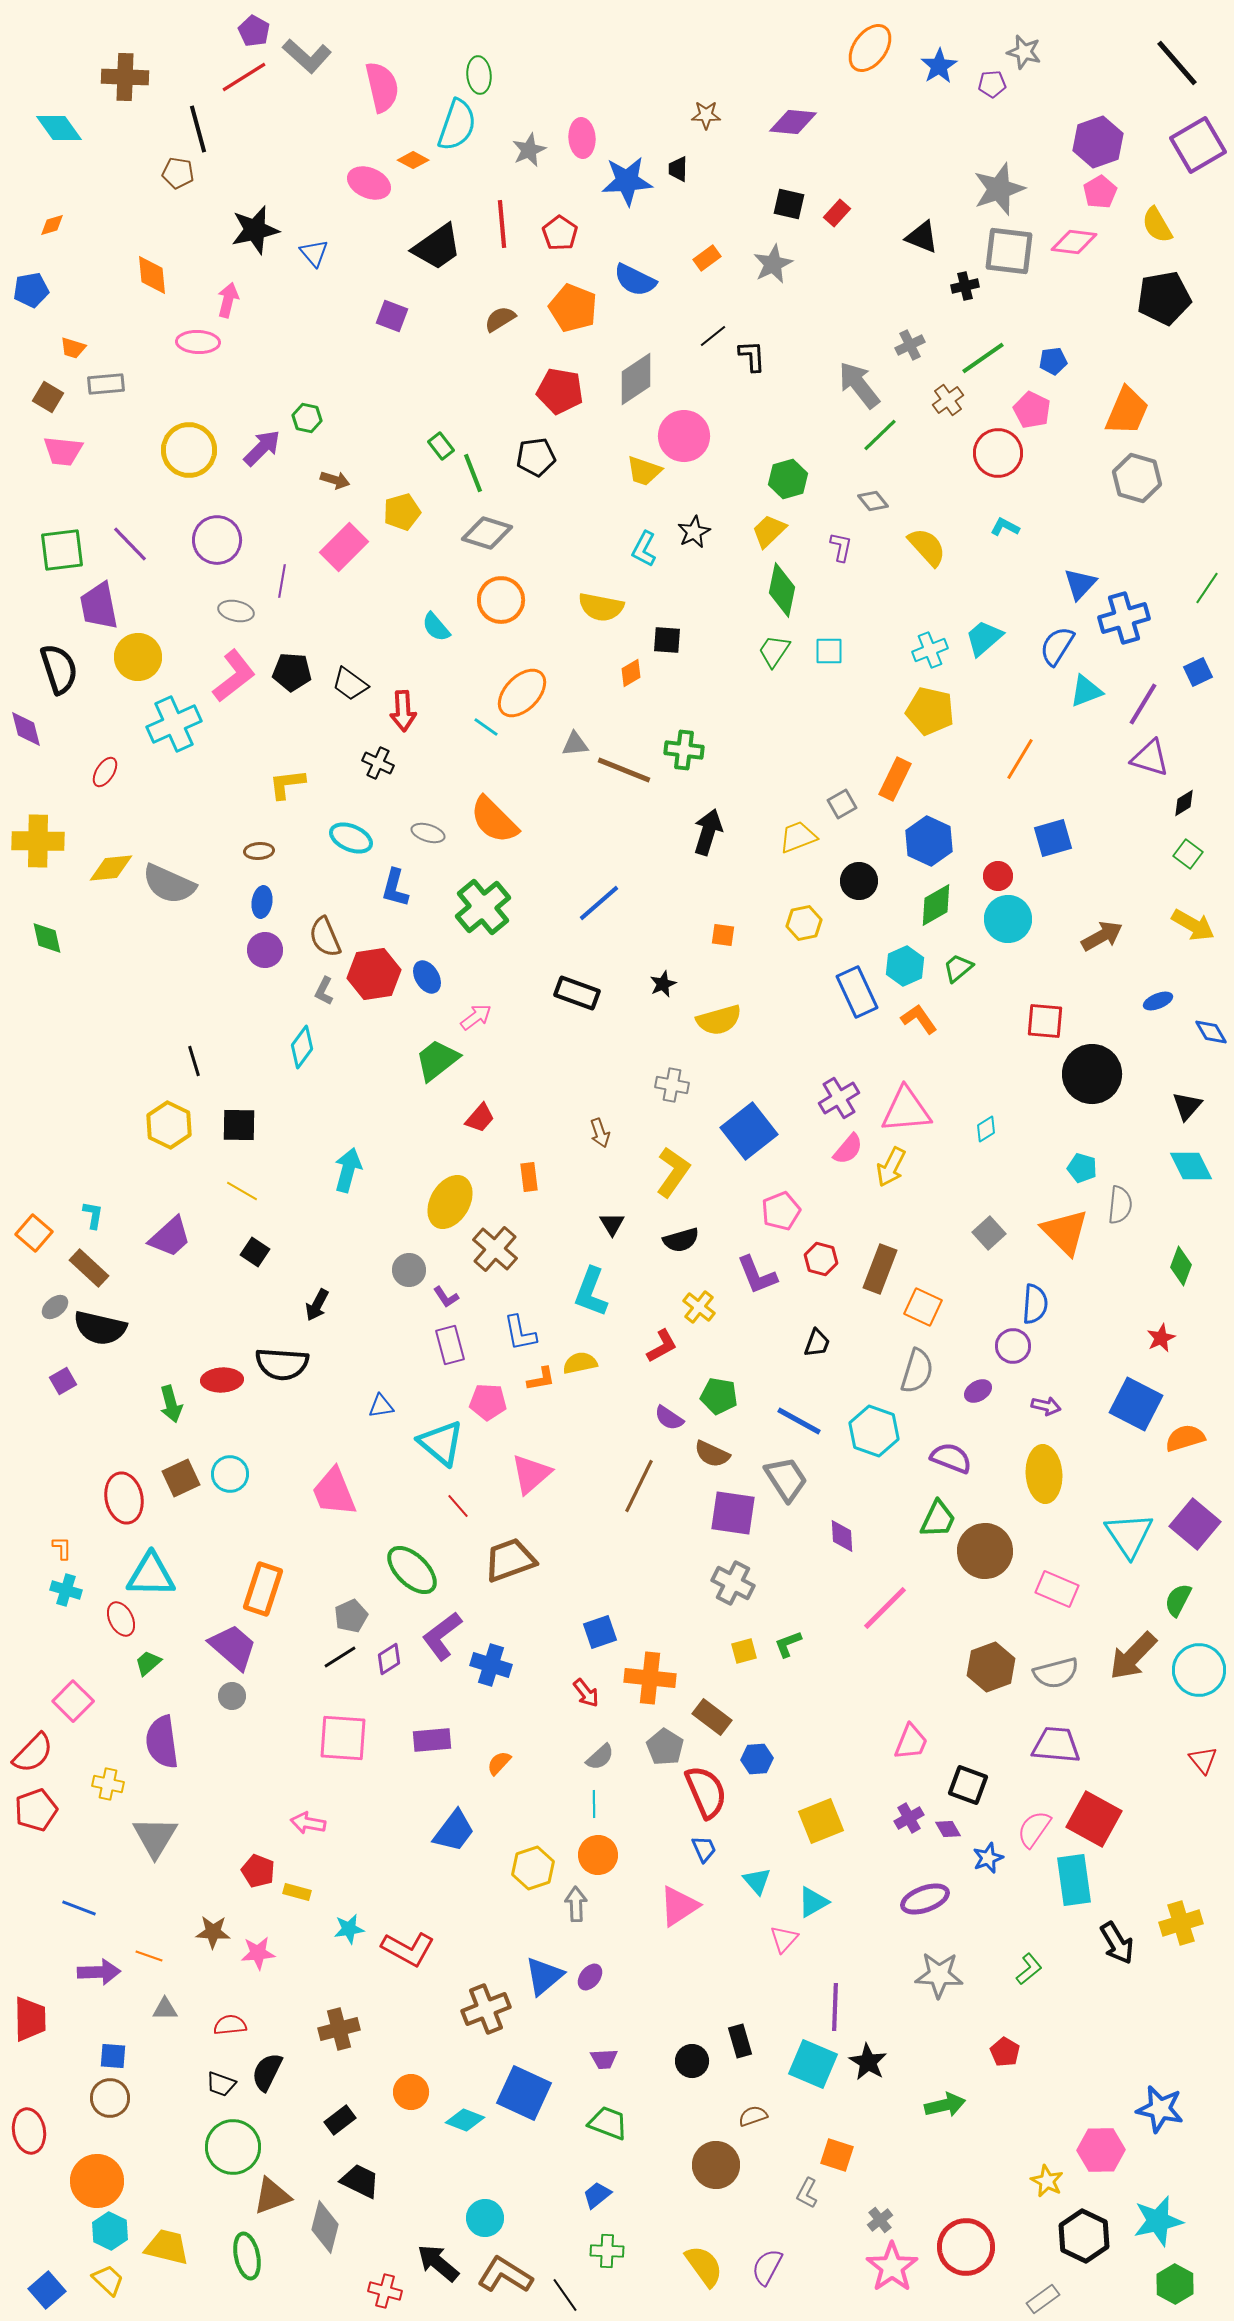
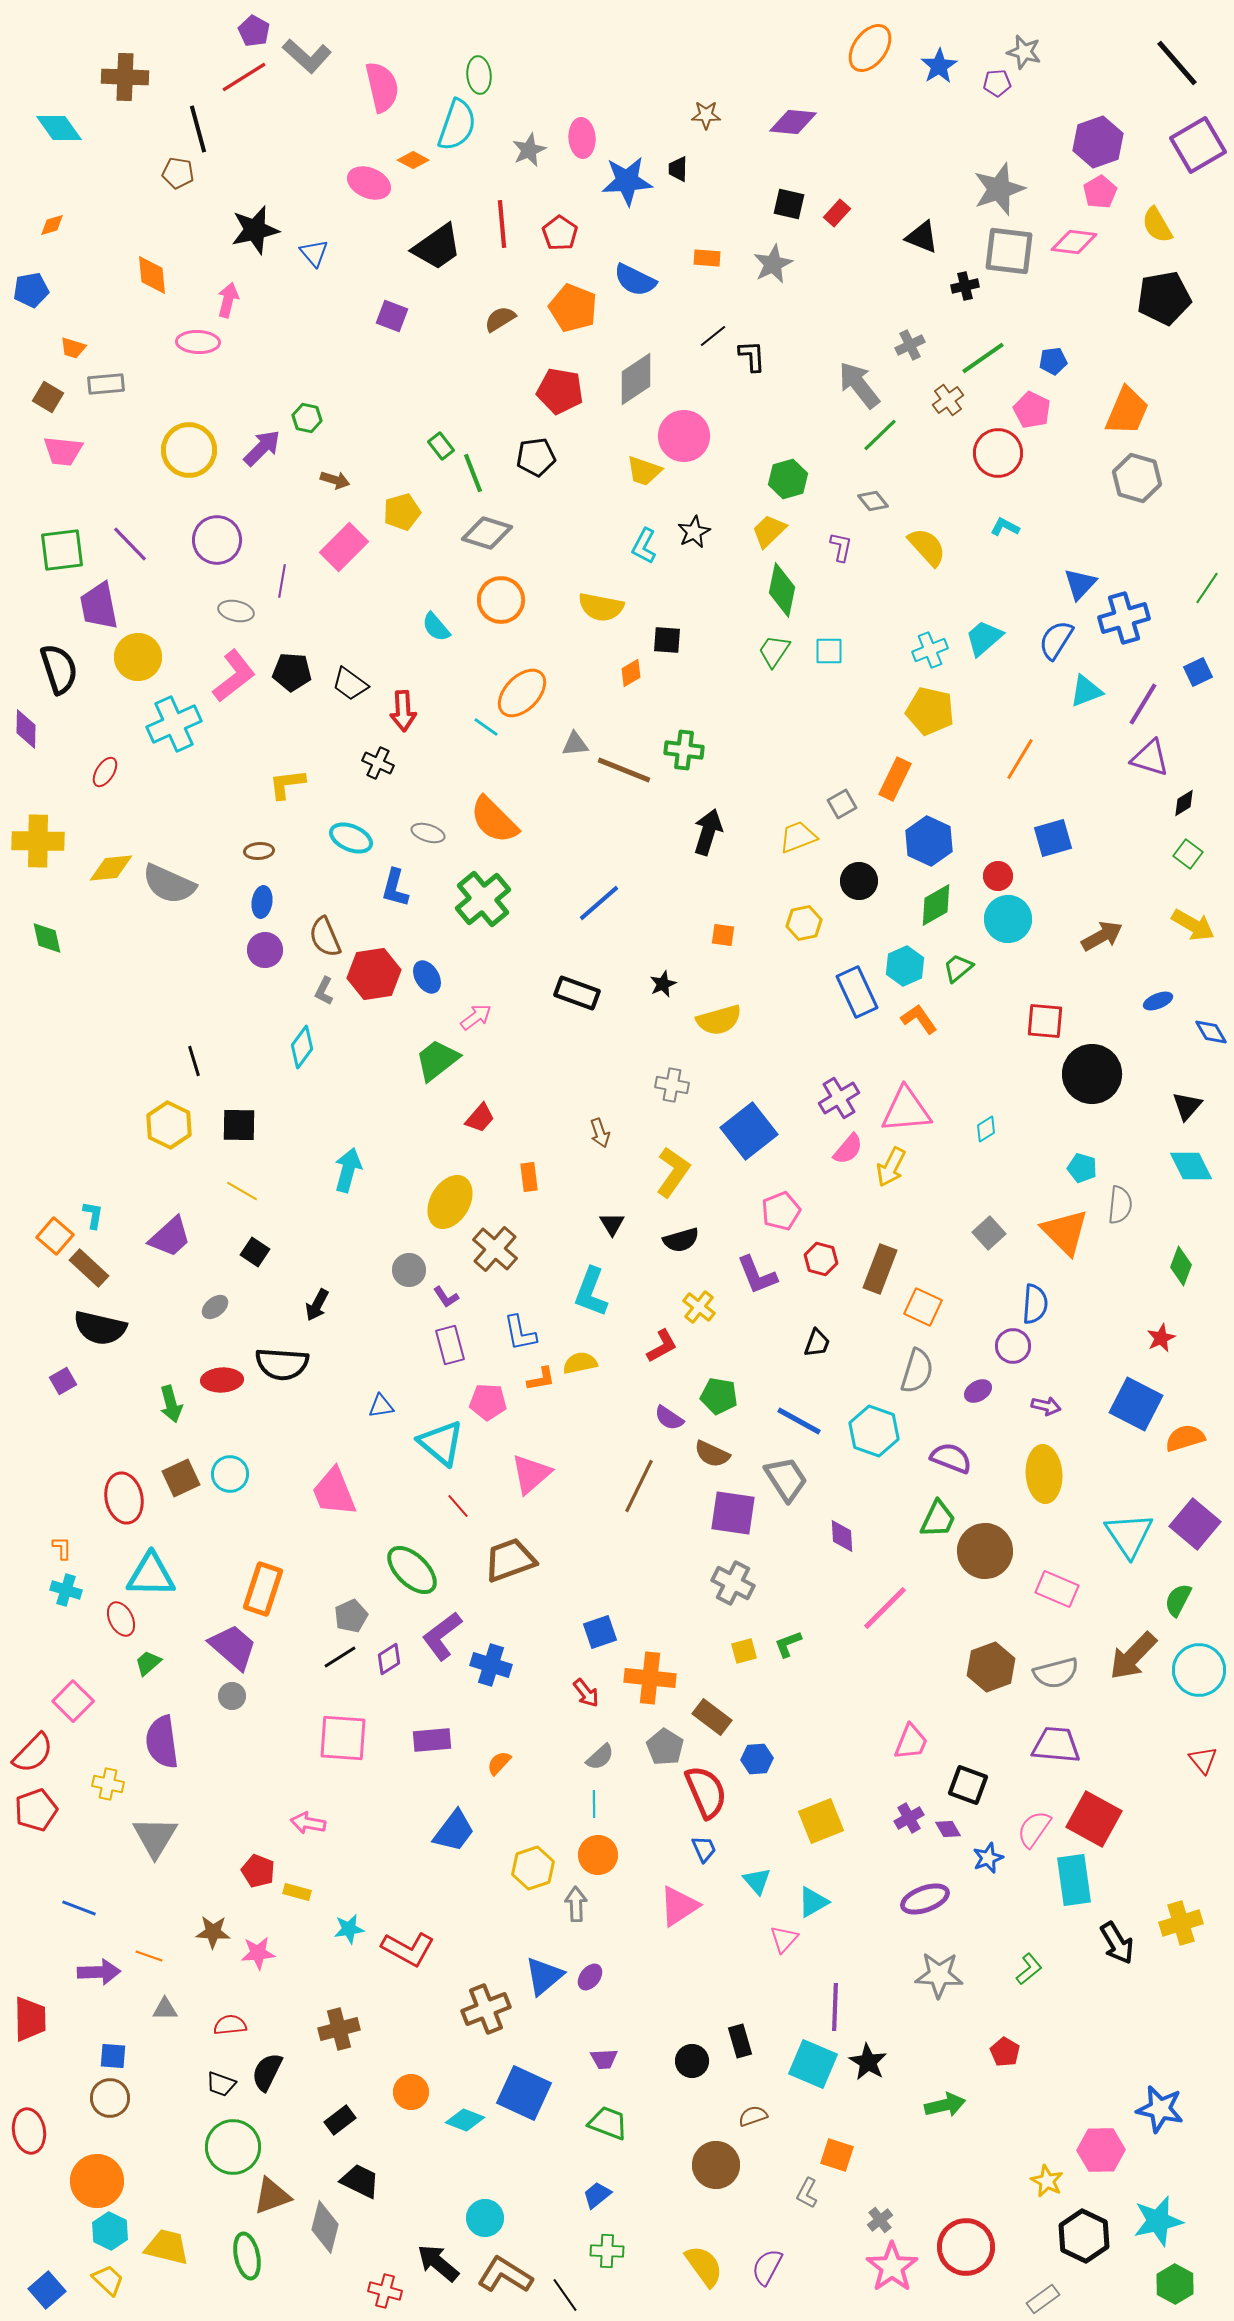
purple pentagon at (992, 84): moved 5 px right, 1 px up
orange rectangle at (707, 258): rotated 40 degrees clockwise
cyan L-shape at (644, 549): moved 3 px up
blue semicircle at (1057, 646): moved 1 px left, 6 px up
purple diamond at (26, 729): rotated 15 degrees clockwise
green cross at (483, 907): moved 8 px up
orange square at (34, 1233): moved 21 px right, 3 px down
gray ellipse at (55, 1307): moved 160 px right
